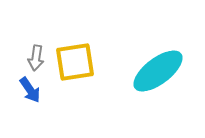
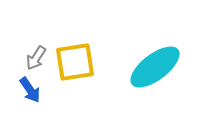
gray arrow: rotated 25 degrees clockwise
cyan ellipse: moved 3 px left, 4 px up
